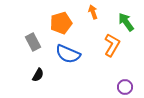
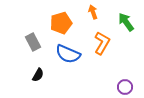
orange L-shape: moved 10 px left, 2 px up
